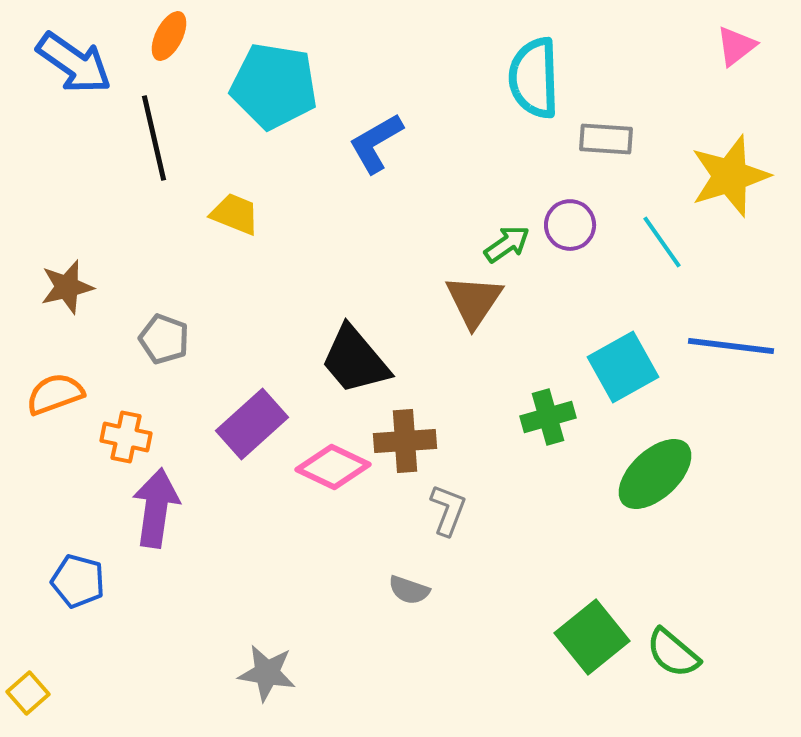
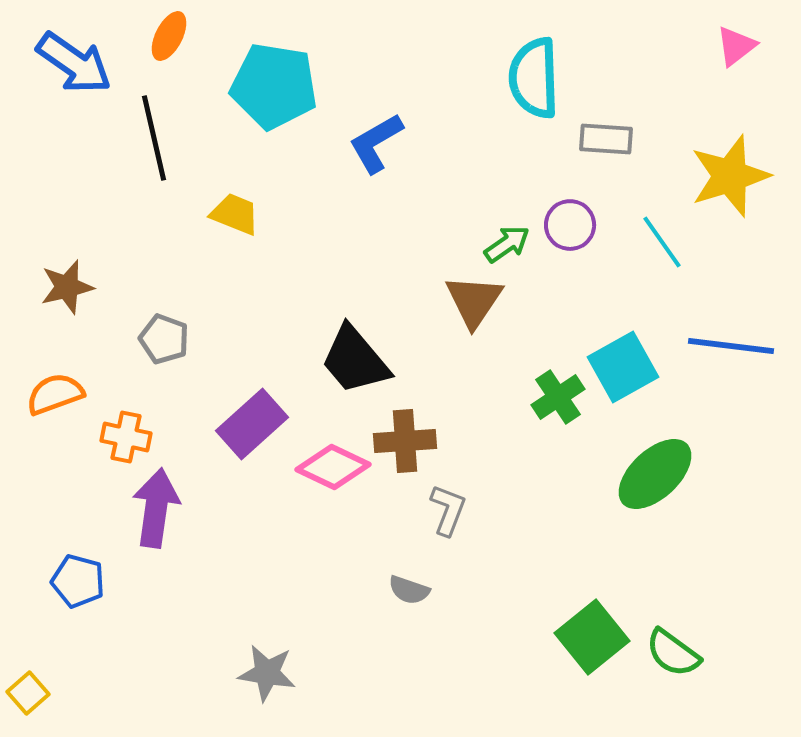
green cross: moved 10 px right, 20 px up; rotated 18 degrees counterclockwise
green semicircle: rotated 4 degrees counterclockwise
